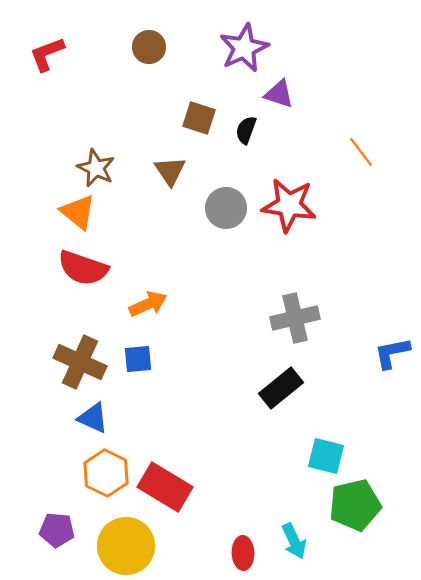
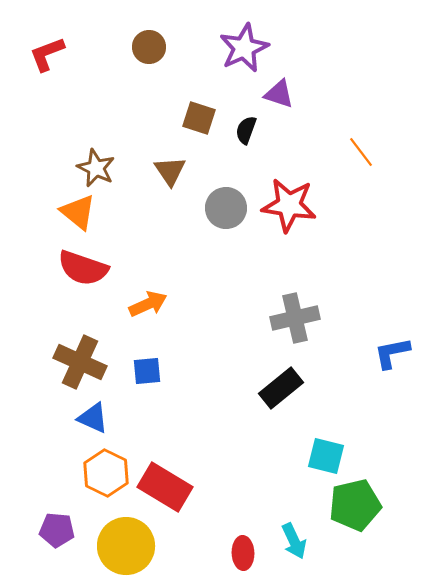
blue square: moved 9 px right, 12 px down
